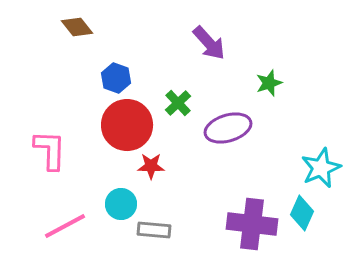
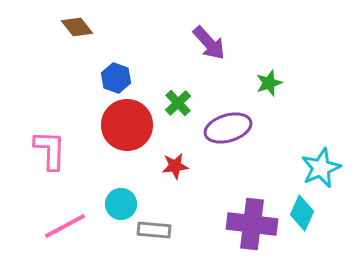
red star: moved 24 px right; rotated 8 degrees counterclockwise
